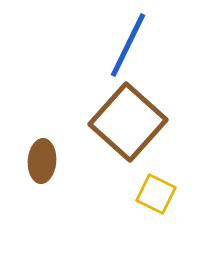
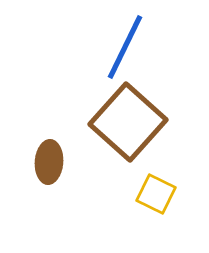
blue line: moved 3 px left, 2 px down
brown ellipse: moved 7 px right, 1 px down
